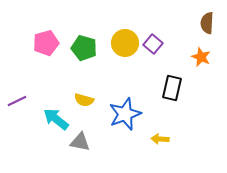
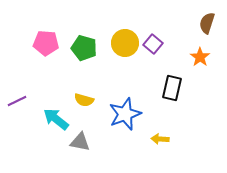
brown semicircle: rotated 15 degrees clockwise
pink pentagon: rotated 20 degrees clockwise
orange star: moved 1 px left; rotated 12 degrees clockwise
